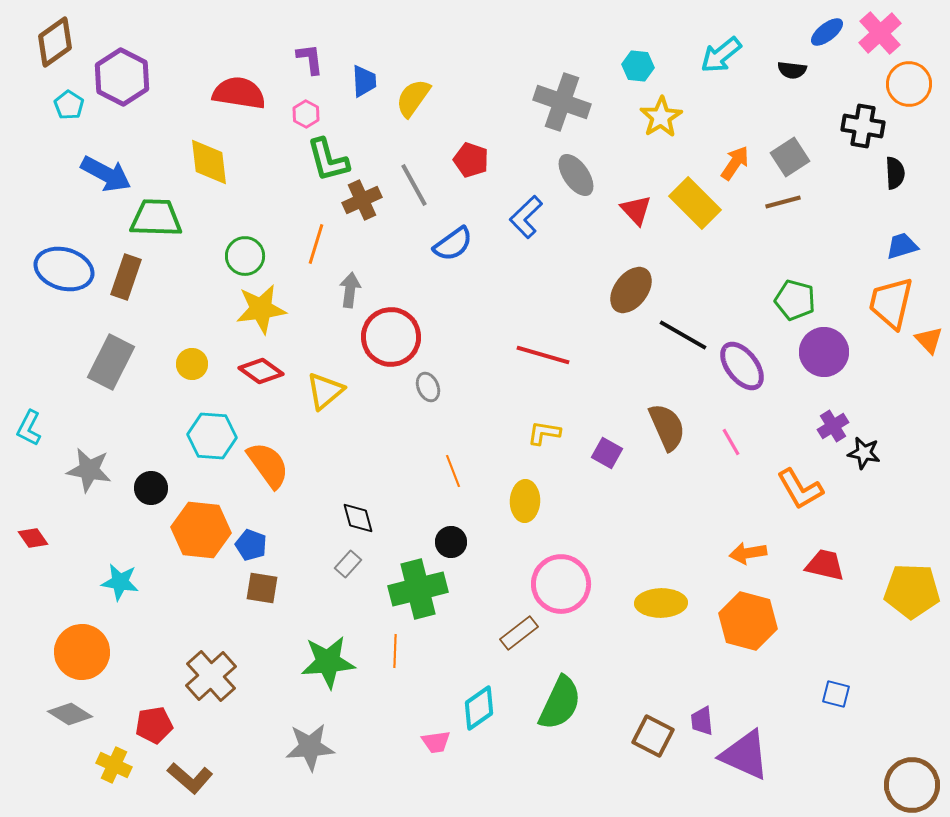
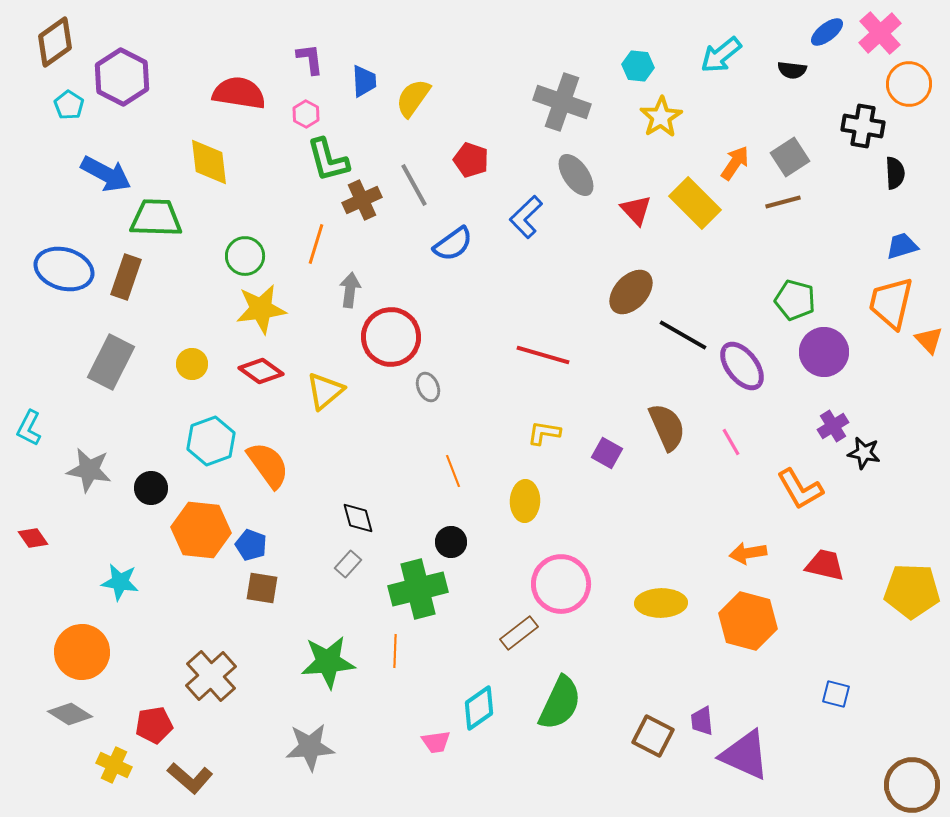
brown ellipse at (631, 290): moved 2 px down; rotated 6 degrees clockwise
cyan hexagon at (212, 436): moved 1 px left, 5 px down; rotated 24 degrees counterclockwise
